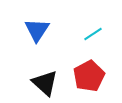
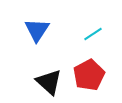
red pentagon: moved 1 px up
black triangle: moved 4 px right, 1 px up
